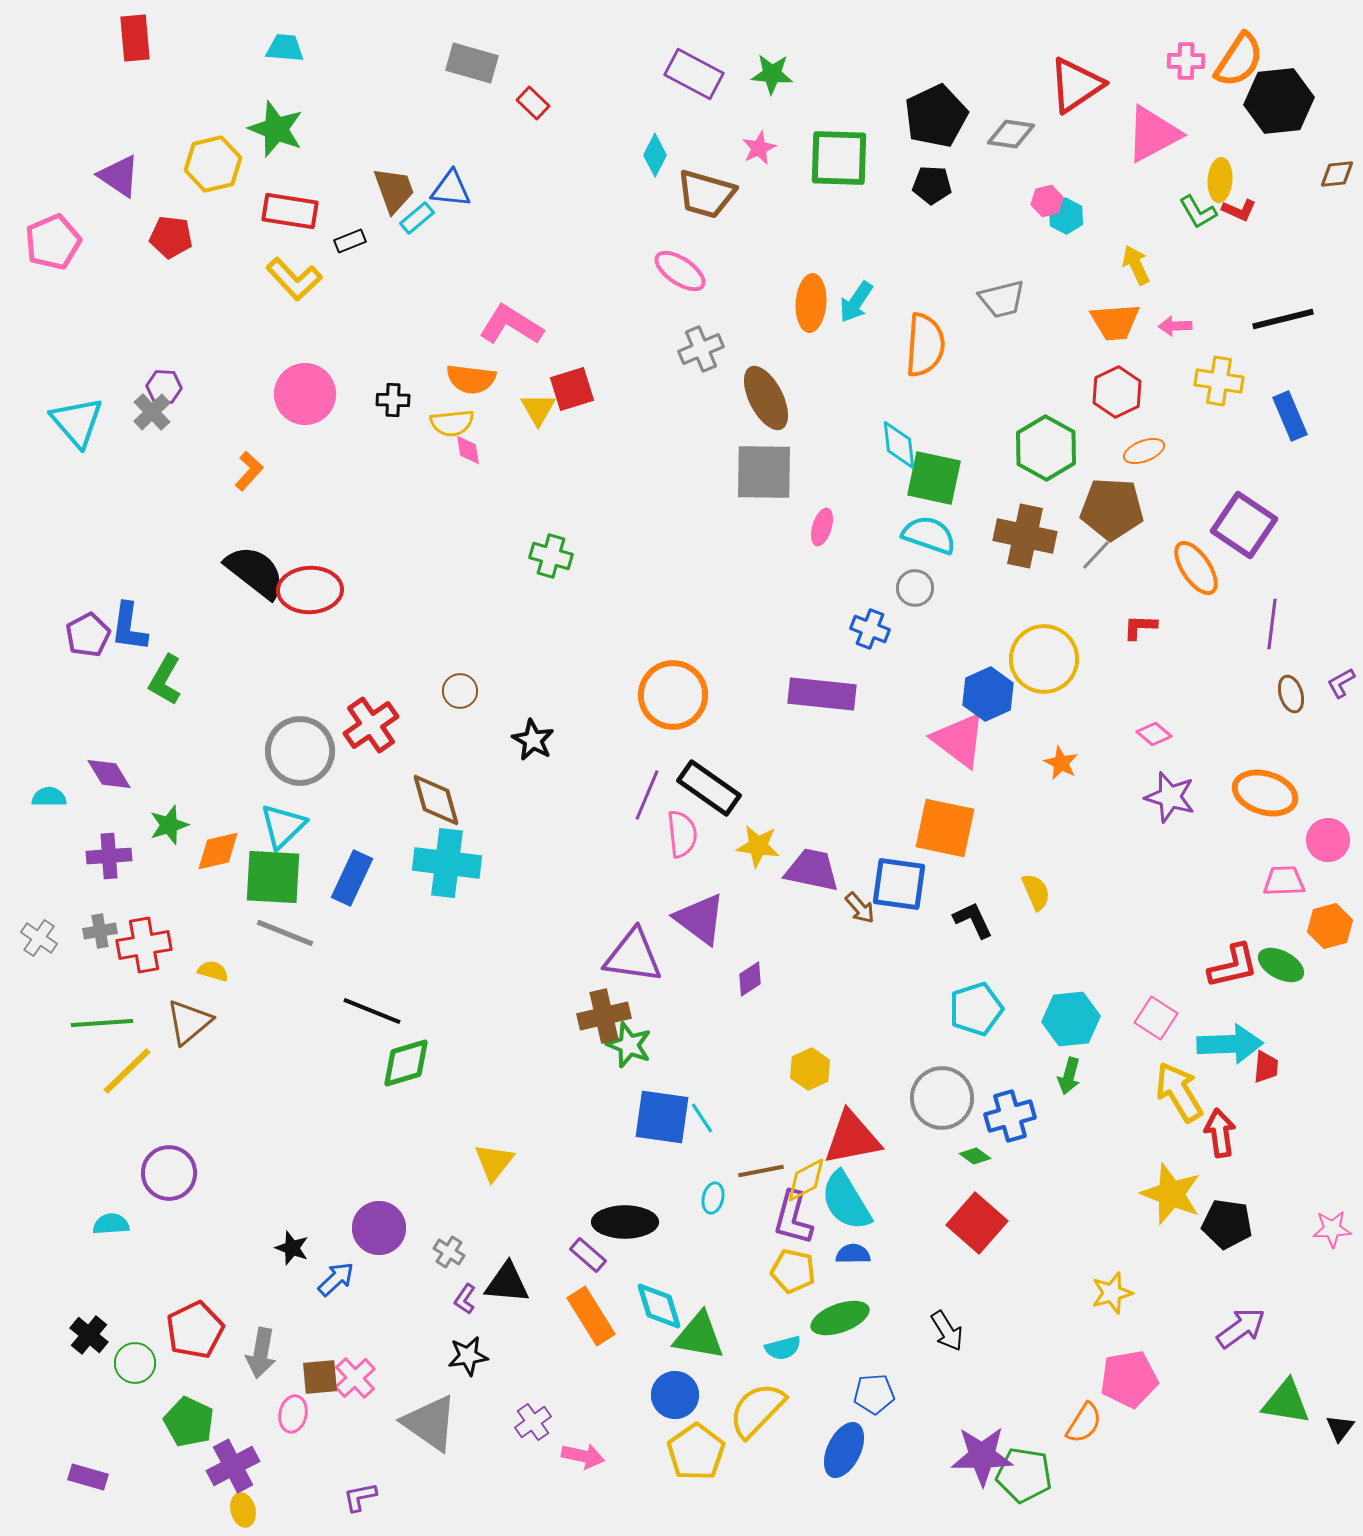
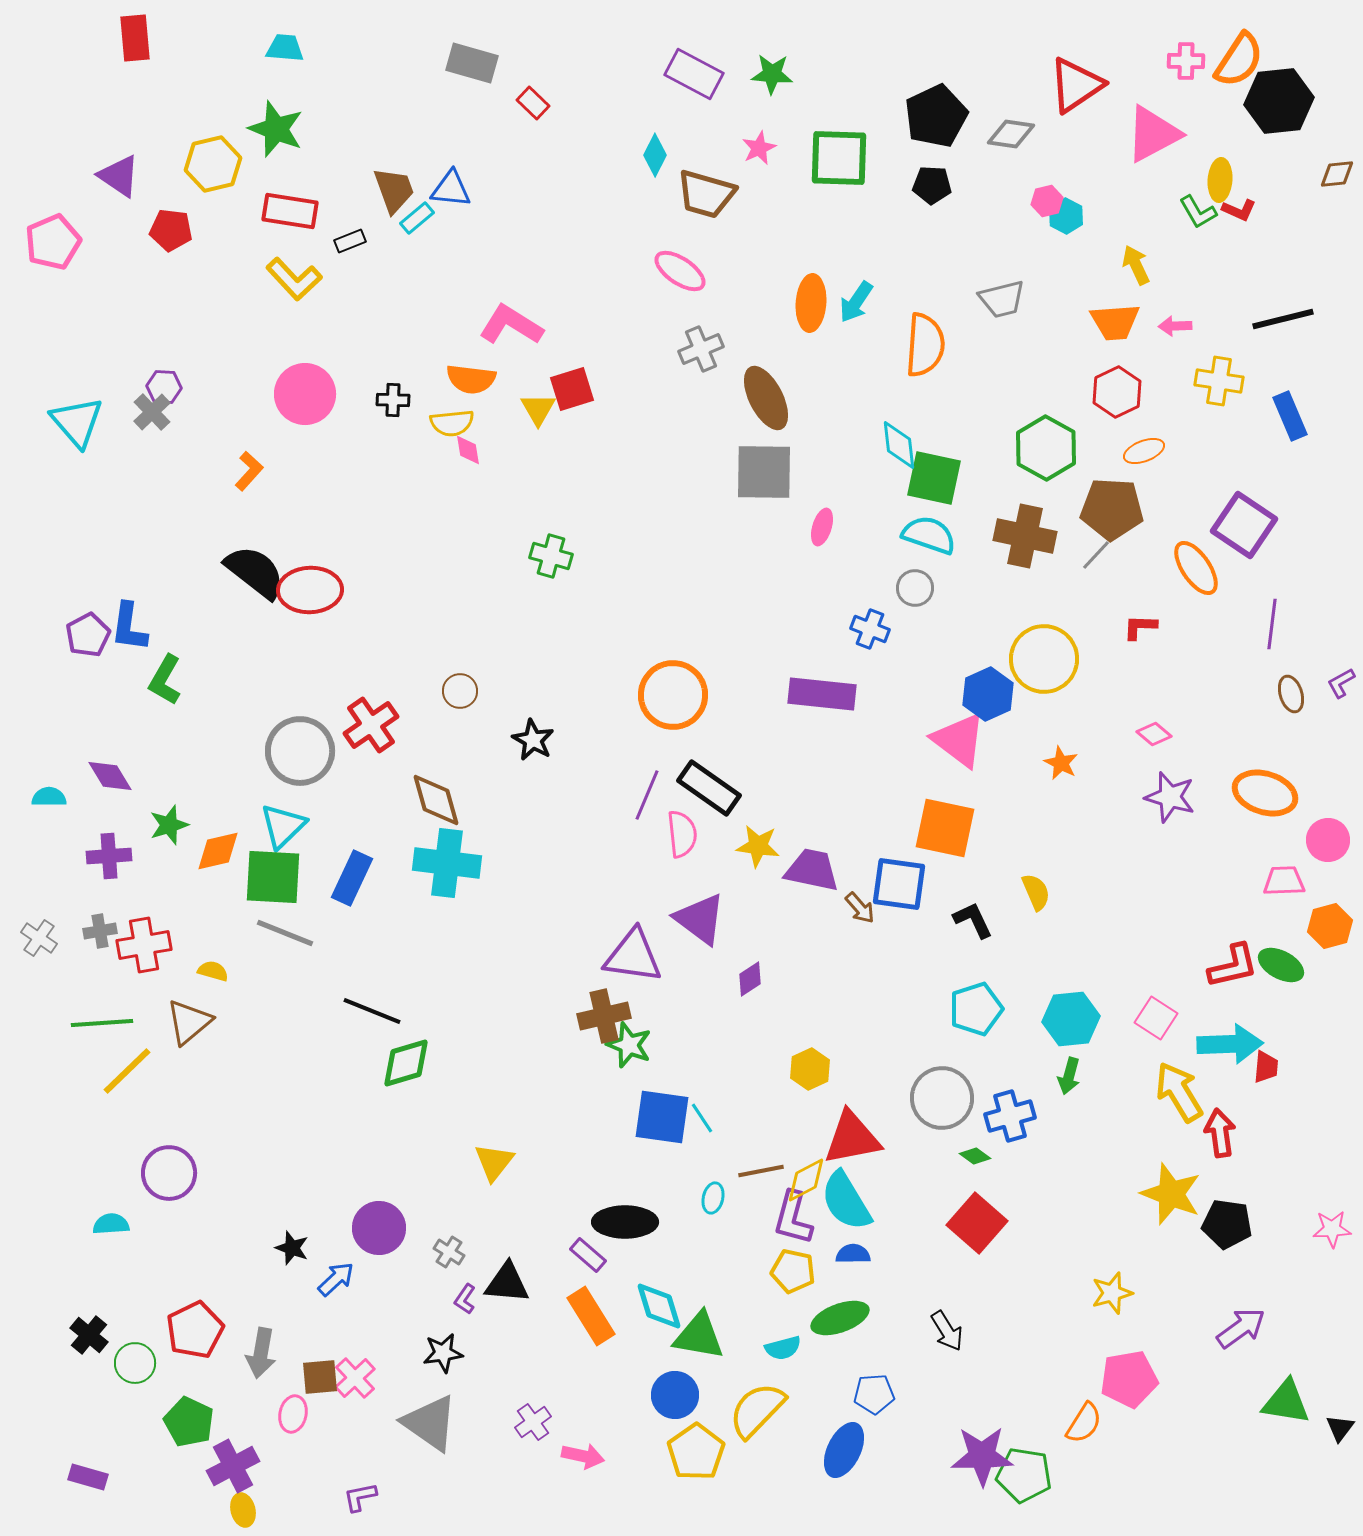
red pentagon at (171, 237): moved 7 px up
purple diamond at (109, 774): moved 1 px right, 2 px down
black star at (468, 1356): moved 25 px left, 3 px up
